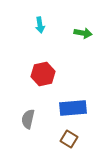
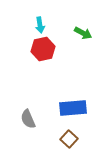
green arrow: rotated 18 degrees clockwise
red hexagon: moved 25 px up
gray semicircle: rotated 36 degrees counterclockwise
brown square: rotated 12 degrees clockwise
